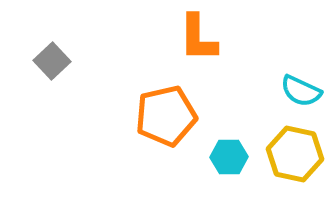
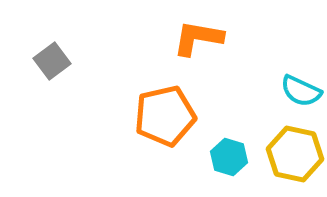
orange L-shape: rotated 100 degrees clockwise
gray square: rotated 6 degrees clockwise
orange pentagon: moved 1 px left
cyan hexagon: rotated 18 degrees clockwise
